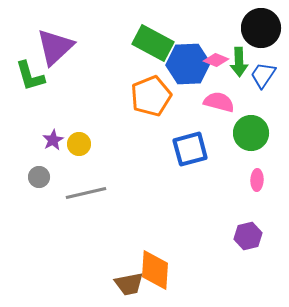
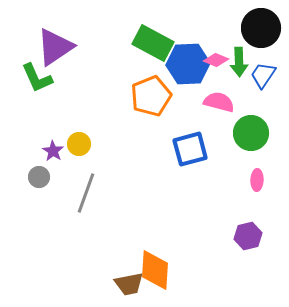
purple triangle: rotated 9 degrees clockwise
green L-shape: moved 7 px right, 2 px down; rotated 8 degrees counterclockwise
purple star: moved 11 px down; rotated 10 degrees counterclockwise
gray line: rotated 57 degrees counterclockwise
